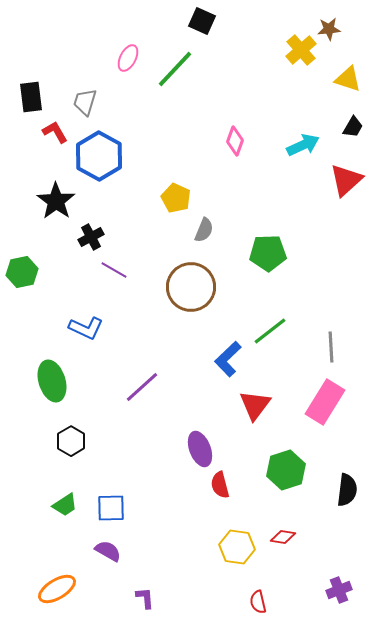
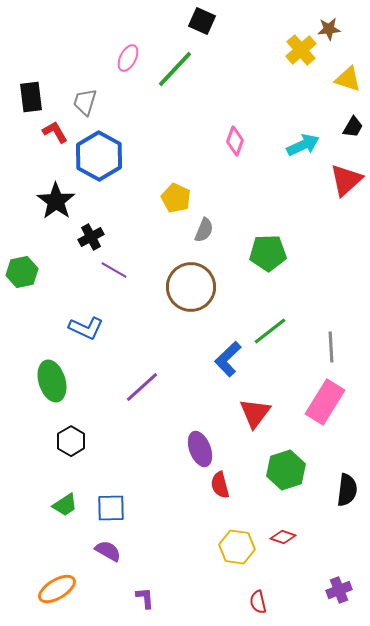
red triangle at (255, 405): moved 8 px down
red diamond at (283, 537): rotated 10 degrees clockwise
